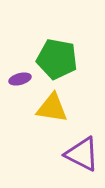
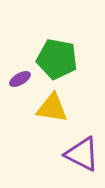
purple ellipse: rotated 15 degrees counterclockwise
